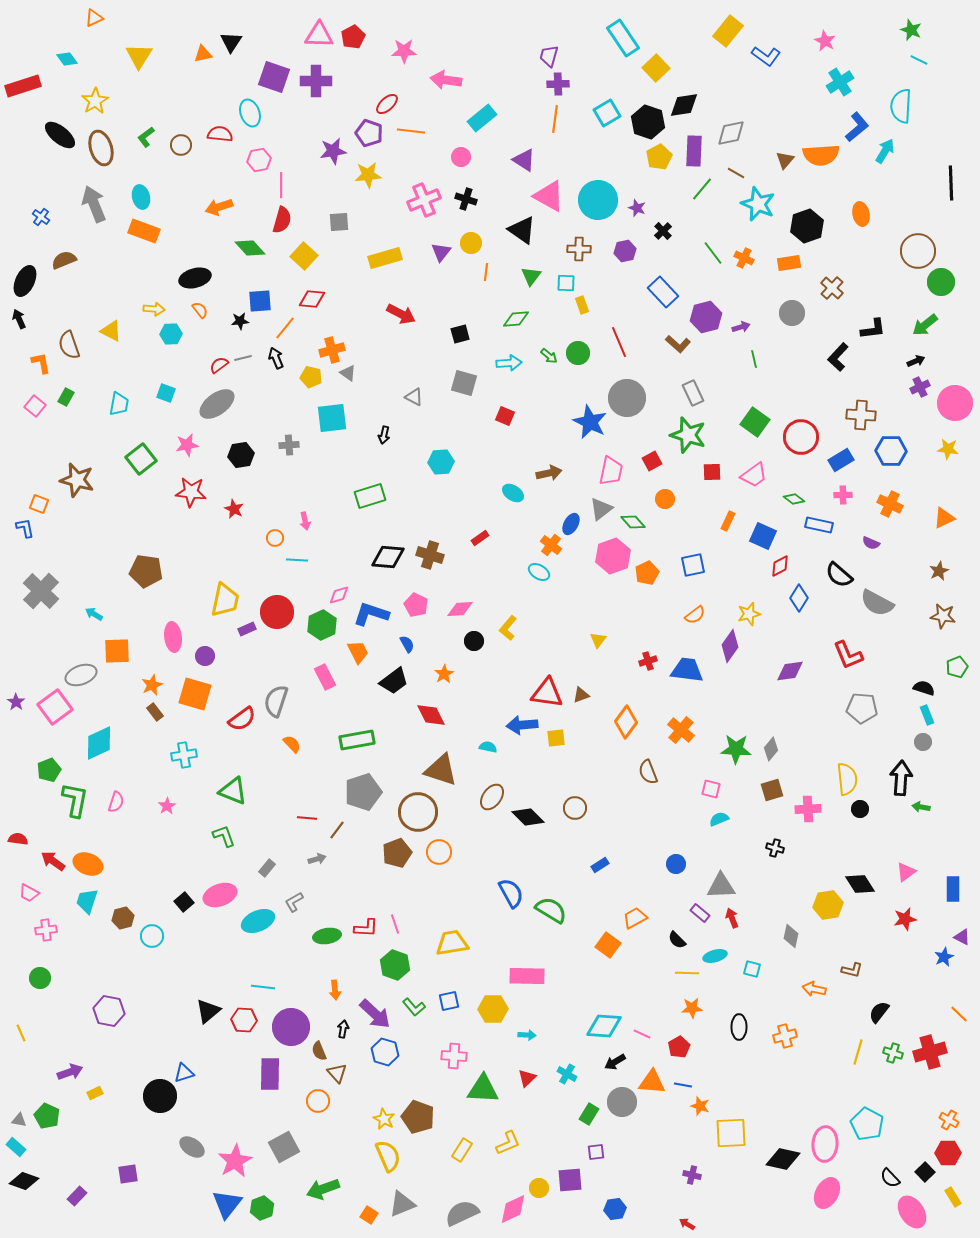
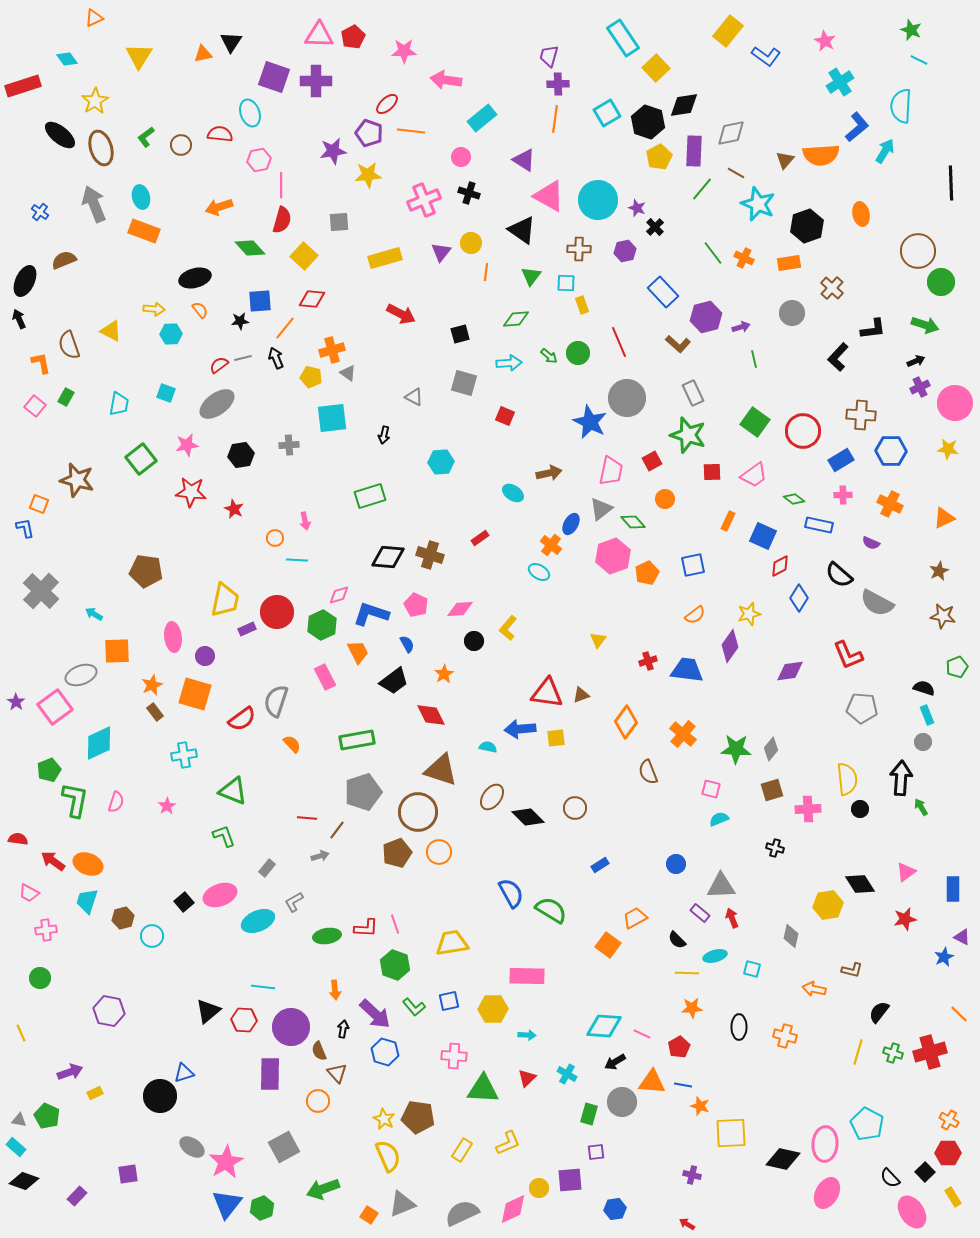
black cross at (466, 199): moved 3 px right, 6 px up
blue cross at (41, 217): moved 1 px left, 5 px up
black cross at (663, 231): moved 8 px left, 4 px up
green arrow at (925, 325): rotated 124 degrees counterclockwise
red circle at (801, 437): moved 2 px right, 6 px up
blue arrow at (522, 725): moved 2 px left, 4 px down
orange cross at (681, 730): moved 2 px right, 4 px down
green arrow at (921, 807): rotated 48 degrees clockwise
gray arrow at (317, 859): moved 3 px right, 3 px up
orange cross at (785, 1036): rotated 30 degrees clockwise
green rectangle at (589, 1114): rotated 15 degrees counterclockwise
brown pentagon at (418, 1117): rotated 12 degrees counterclockwise
pink star at (235, 1161): moved 9 px left, 1 px down
